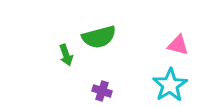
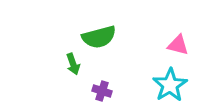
green arrow: moved 7 px right, 9 px down
